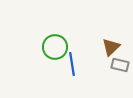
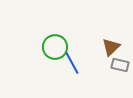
blue line: moved 1 px up; rotated 20 degrees counterclockwise
